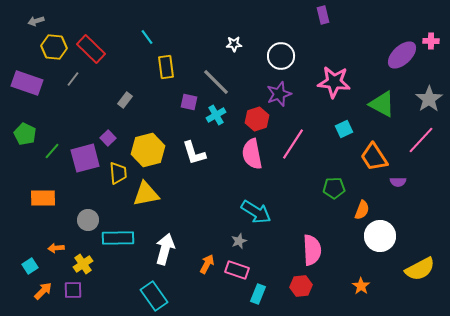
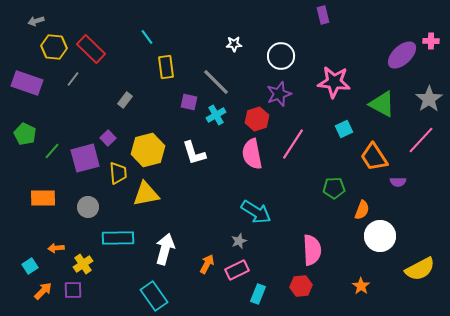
gray circle at (88, 220): moved 13 px up
pink rectangle at (237, 270): rotated 45 degrees counterclockwise
